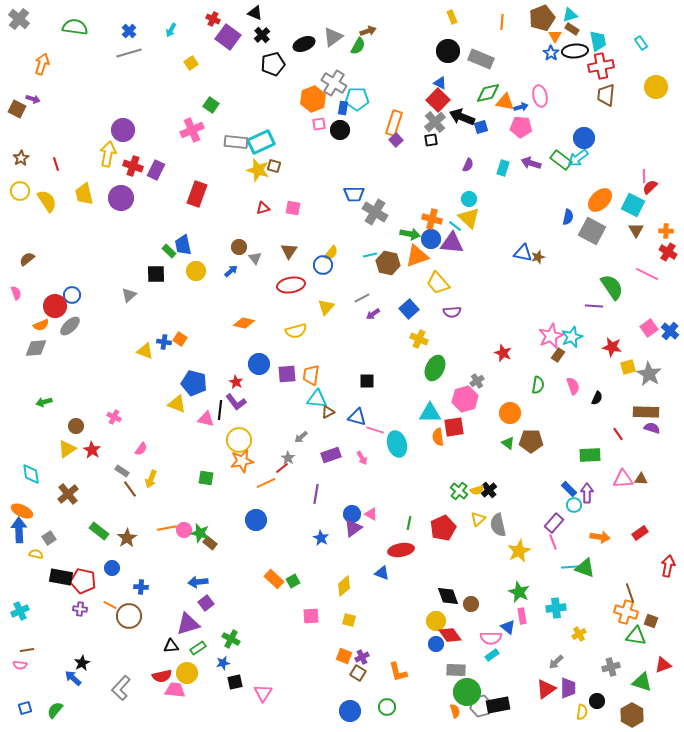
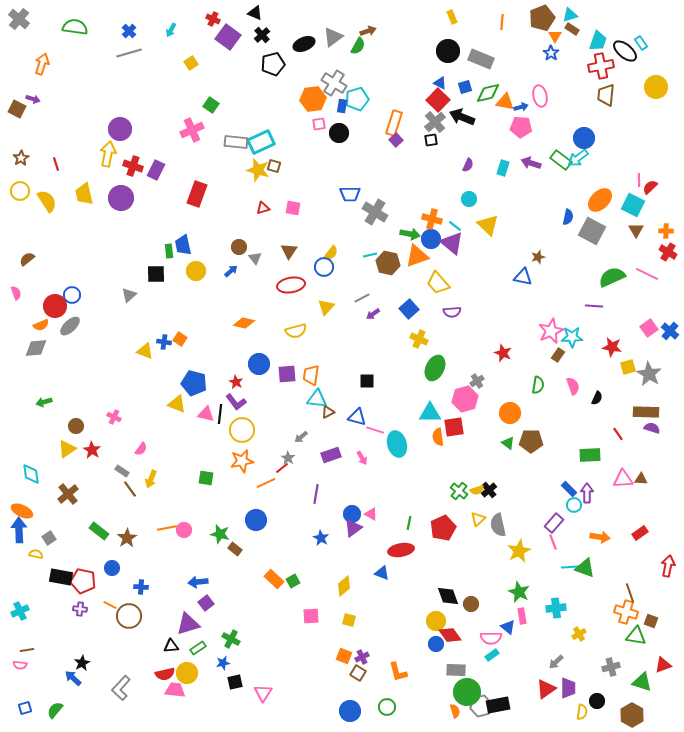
cyan trapezoid at (598, 41): rotated 30 degrees clockwise
black ellipse at (575, 51): moved 50 px right; rotated 45 degrees clockwise
orange hexagon at (313, 99): rotated 15 degrees clockwise
cyan pentagon at (357, 99): rotated 15 degrees counterclockwise
blue rectangle at (343, 108): moved 1 px left, 2 px up
blue square at (481, 127): moved 16 px left, 40 px up
purple circle at (123, 130): moved 3 px left, 1 px up
black circle at (340, 130): moved 1 px left, 3 px down
pink line at (644, 176): moved 5 px left, 4 px down
blue trapezoid at (354, 194): moved 4 px left
yellow triangle at (469, 218): moved 19 px right, 7 px down
purple triangle at (452, 243): rotated 35 degrees clockwise
green rectangle at (169, 251): rotated 40 degrees clockwise
blue triangle at (523, 253): moved 24 px down
blue circle at (323, 265): moved 1 px right, 2 px down
green semicircle at (612, 287): moved 10 px up; rotated 80 degrees counterclockwise
pink star at (551, 336): moved 5 px up
cyan star at (572, 337): rotated 20 degrees clockwise
black line at (220, 410): moved 4 px down
pink triangle at (206, 419): moved 5 px up
yellow circle at (239, 440): moved 3 px right, 10 px up
green star at (200, 533): moved 20 px right, 1 px down
brown rectangle at (210, 543): moved 25 px right, 6 px down
red semicircle at (162, 676): moved 3 px right, 2 px up
